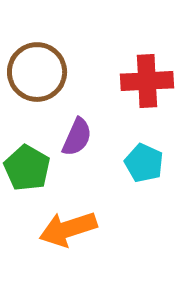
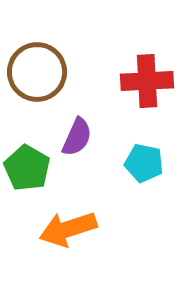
cyan pentagon: rotated 12 degrees counterclockwise
